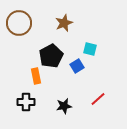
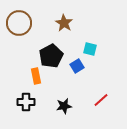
brown star: rotated 18 degrees counterclockwise
red line: moved 3 px right, 1 px down
